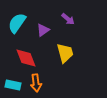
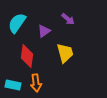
purple triangle: moved 1 px right, 1 px down
red diamond: moved 1 px right, 2 px up; rotated 30 degrees clockwise
